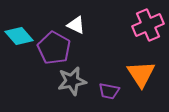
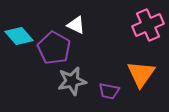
orange triangle: rotated 8 degrees clockwise
